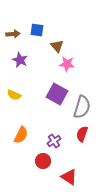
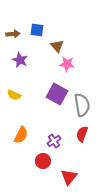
gray semicircle: moved 2 px up; rotated 25 degrees counterclockwise
red triangle: rotated 36 degrees clockwise
